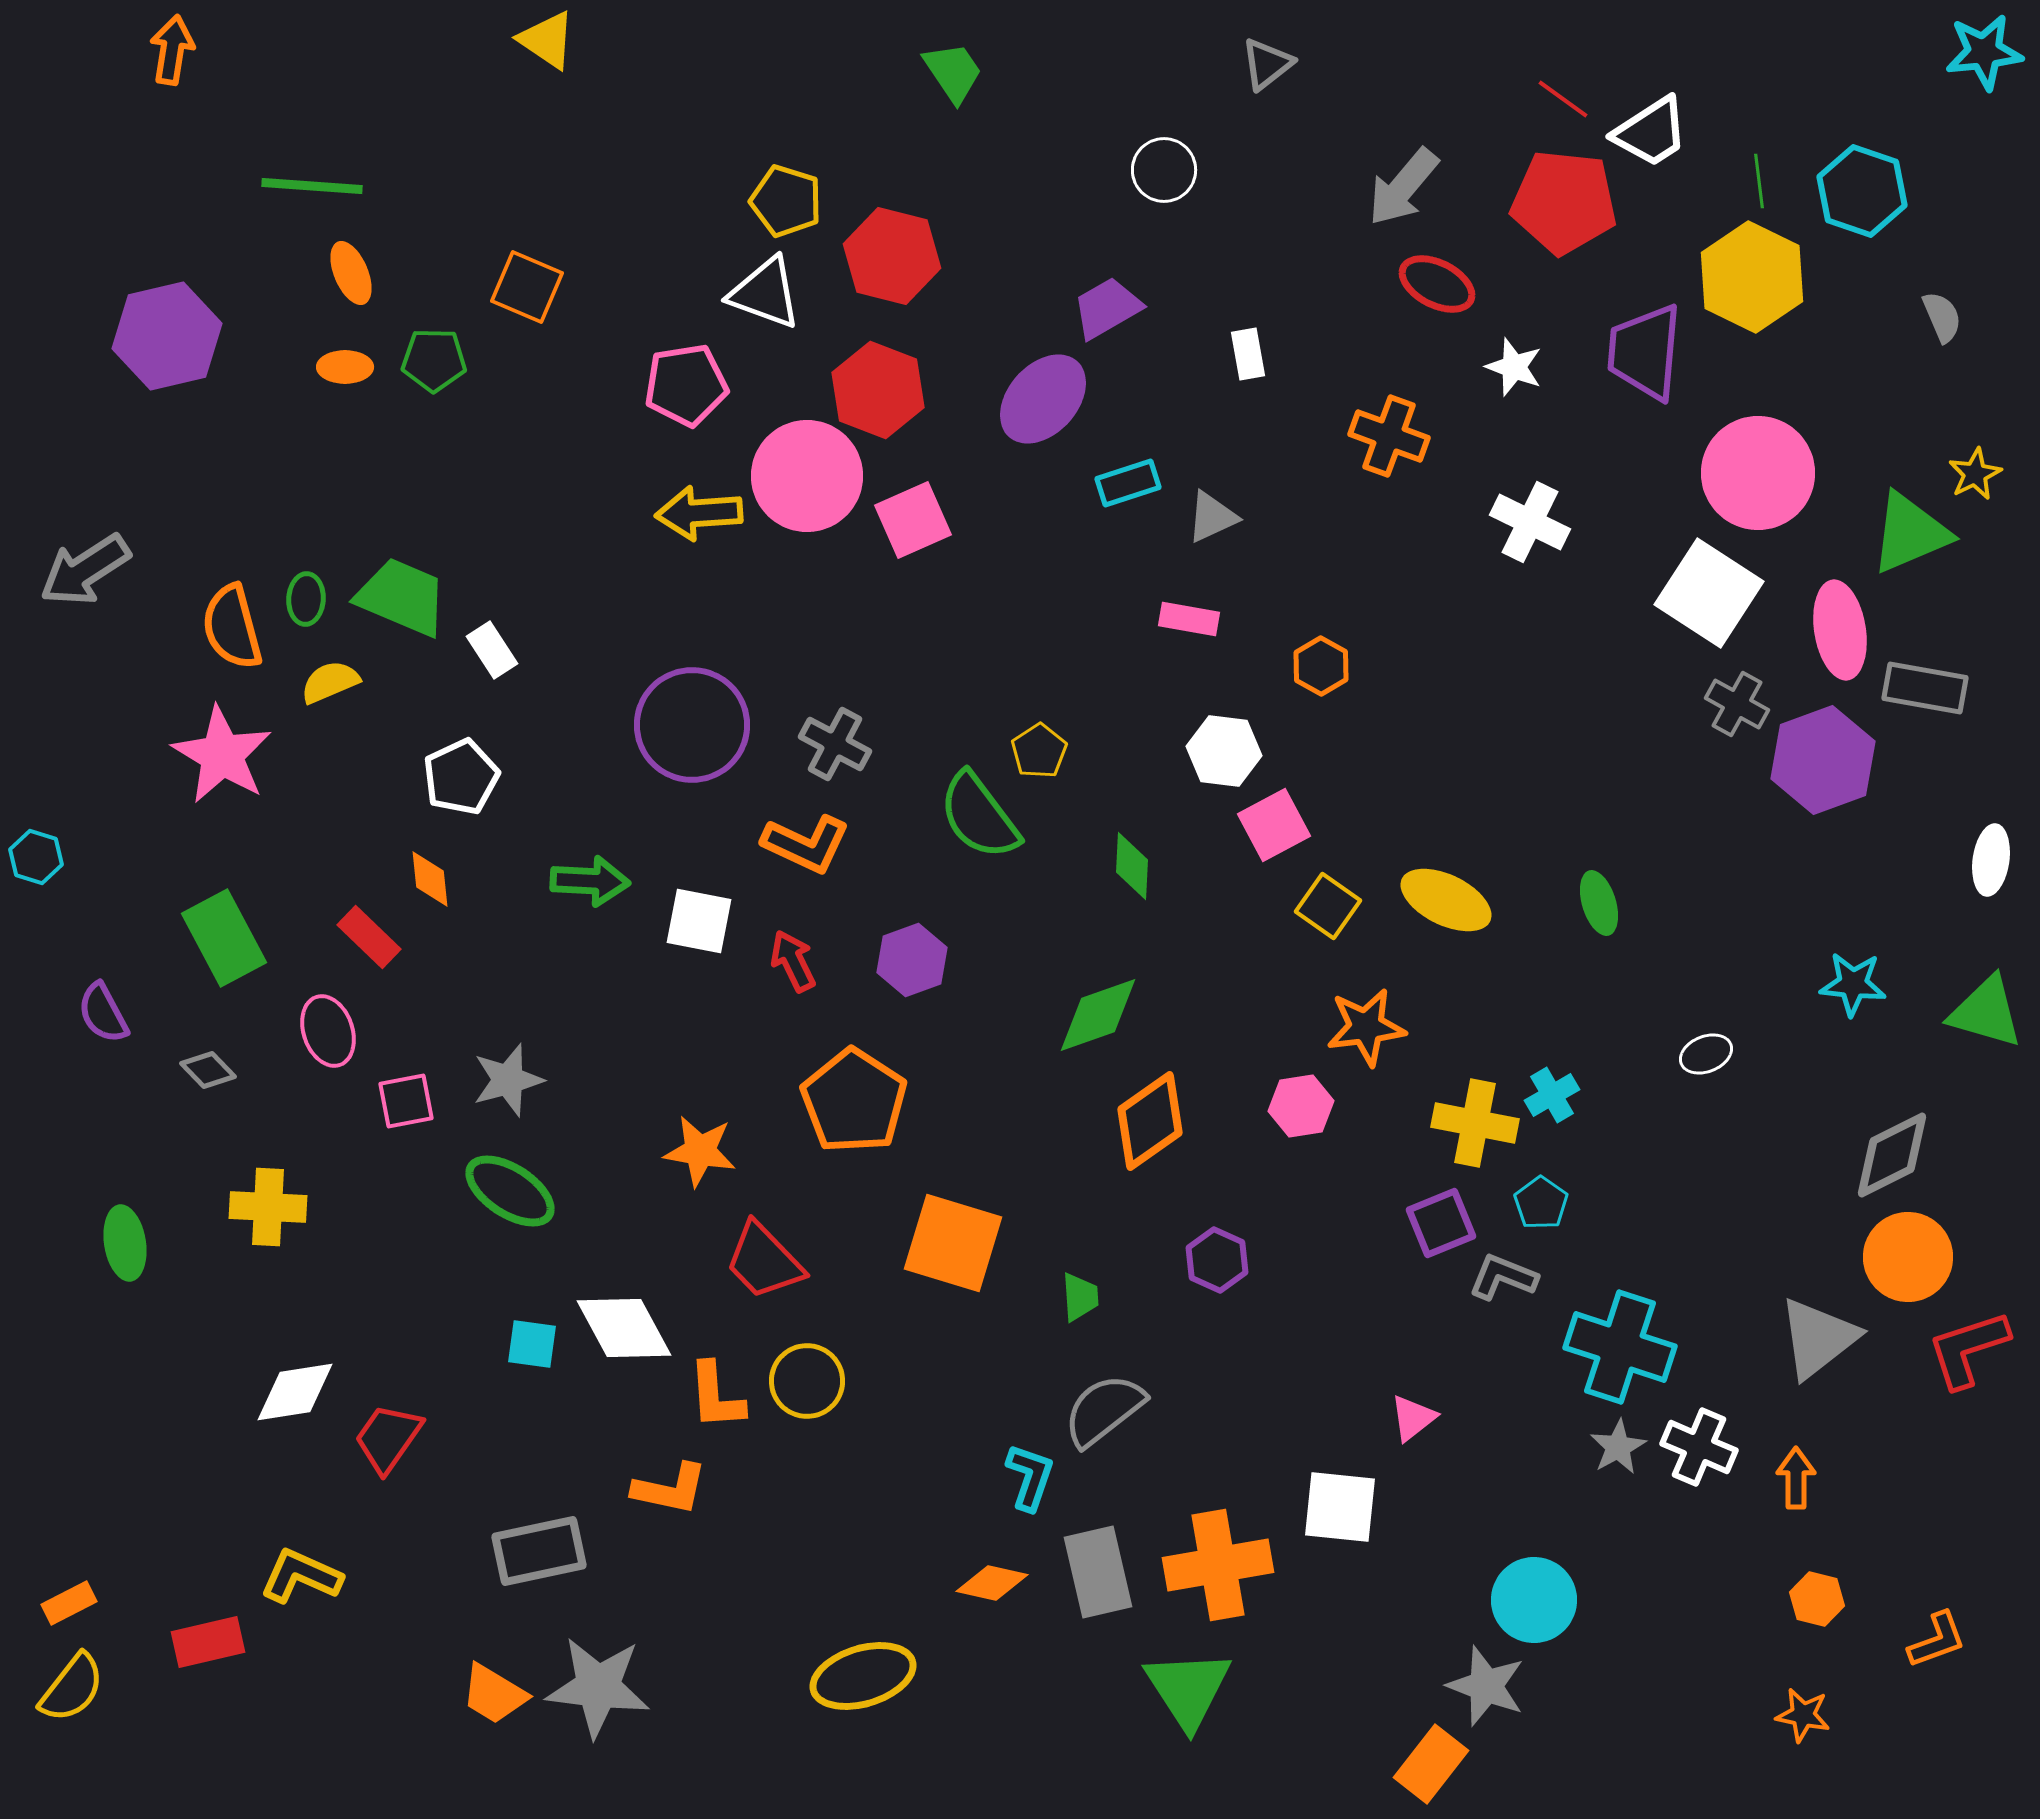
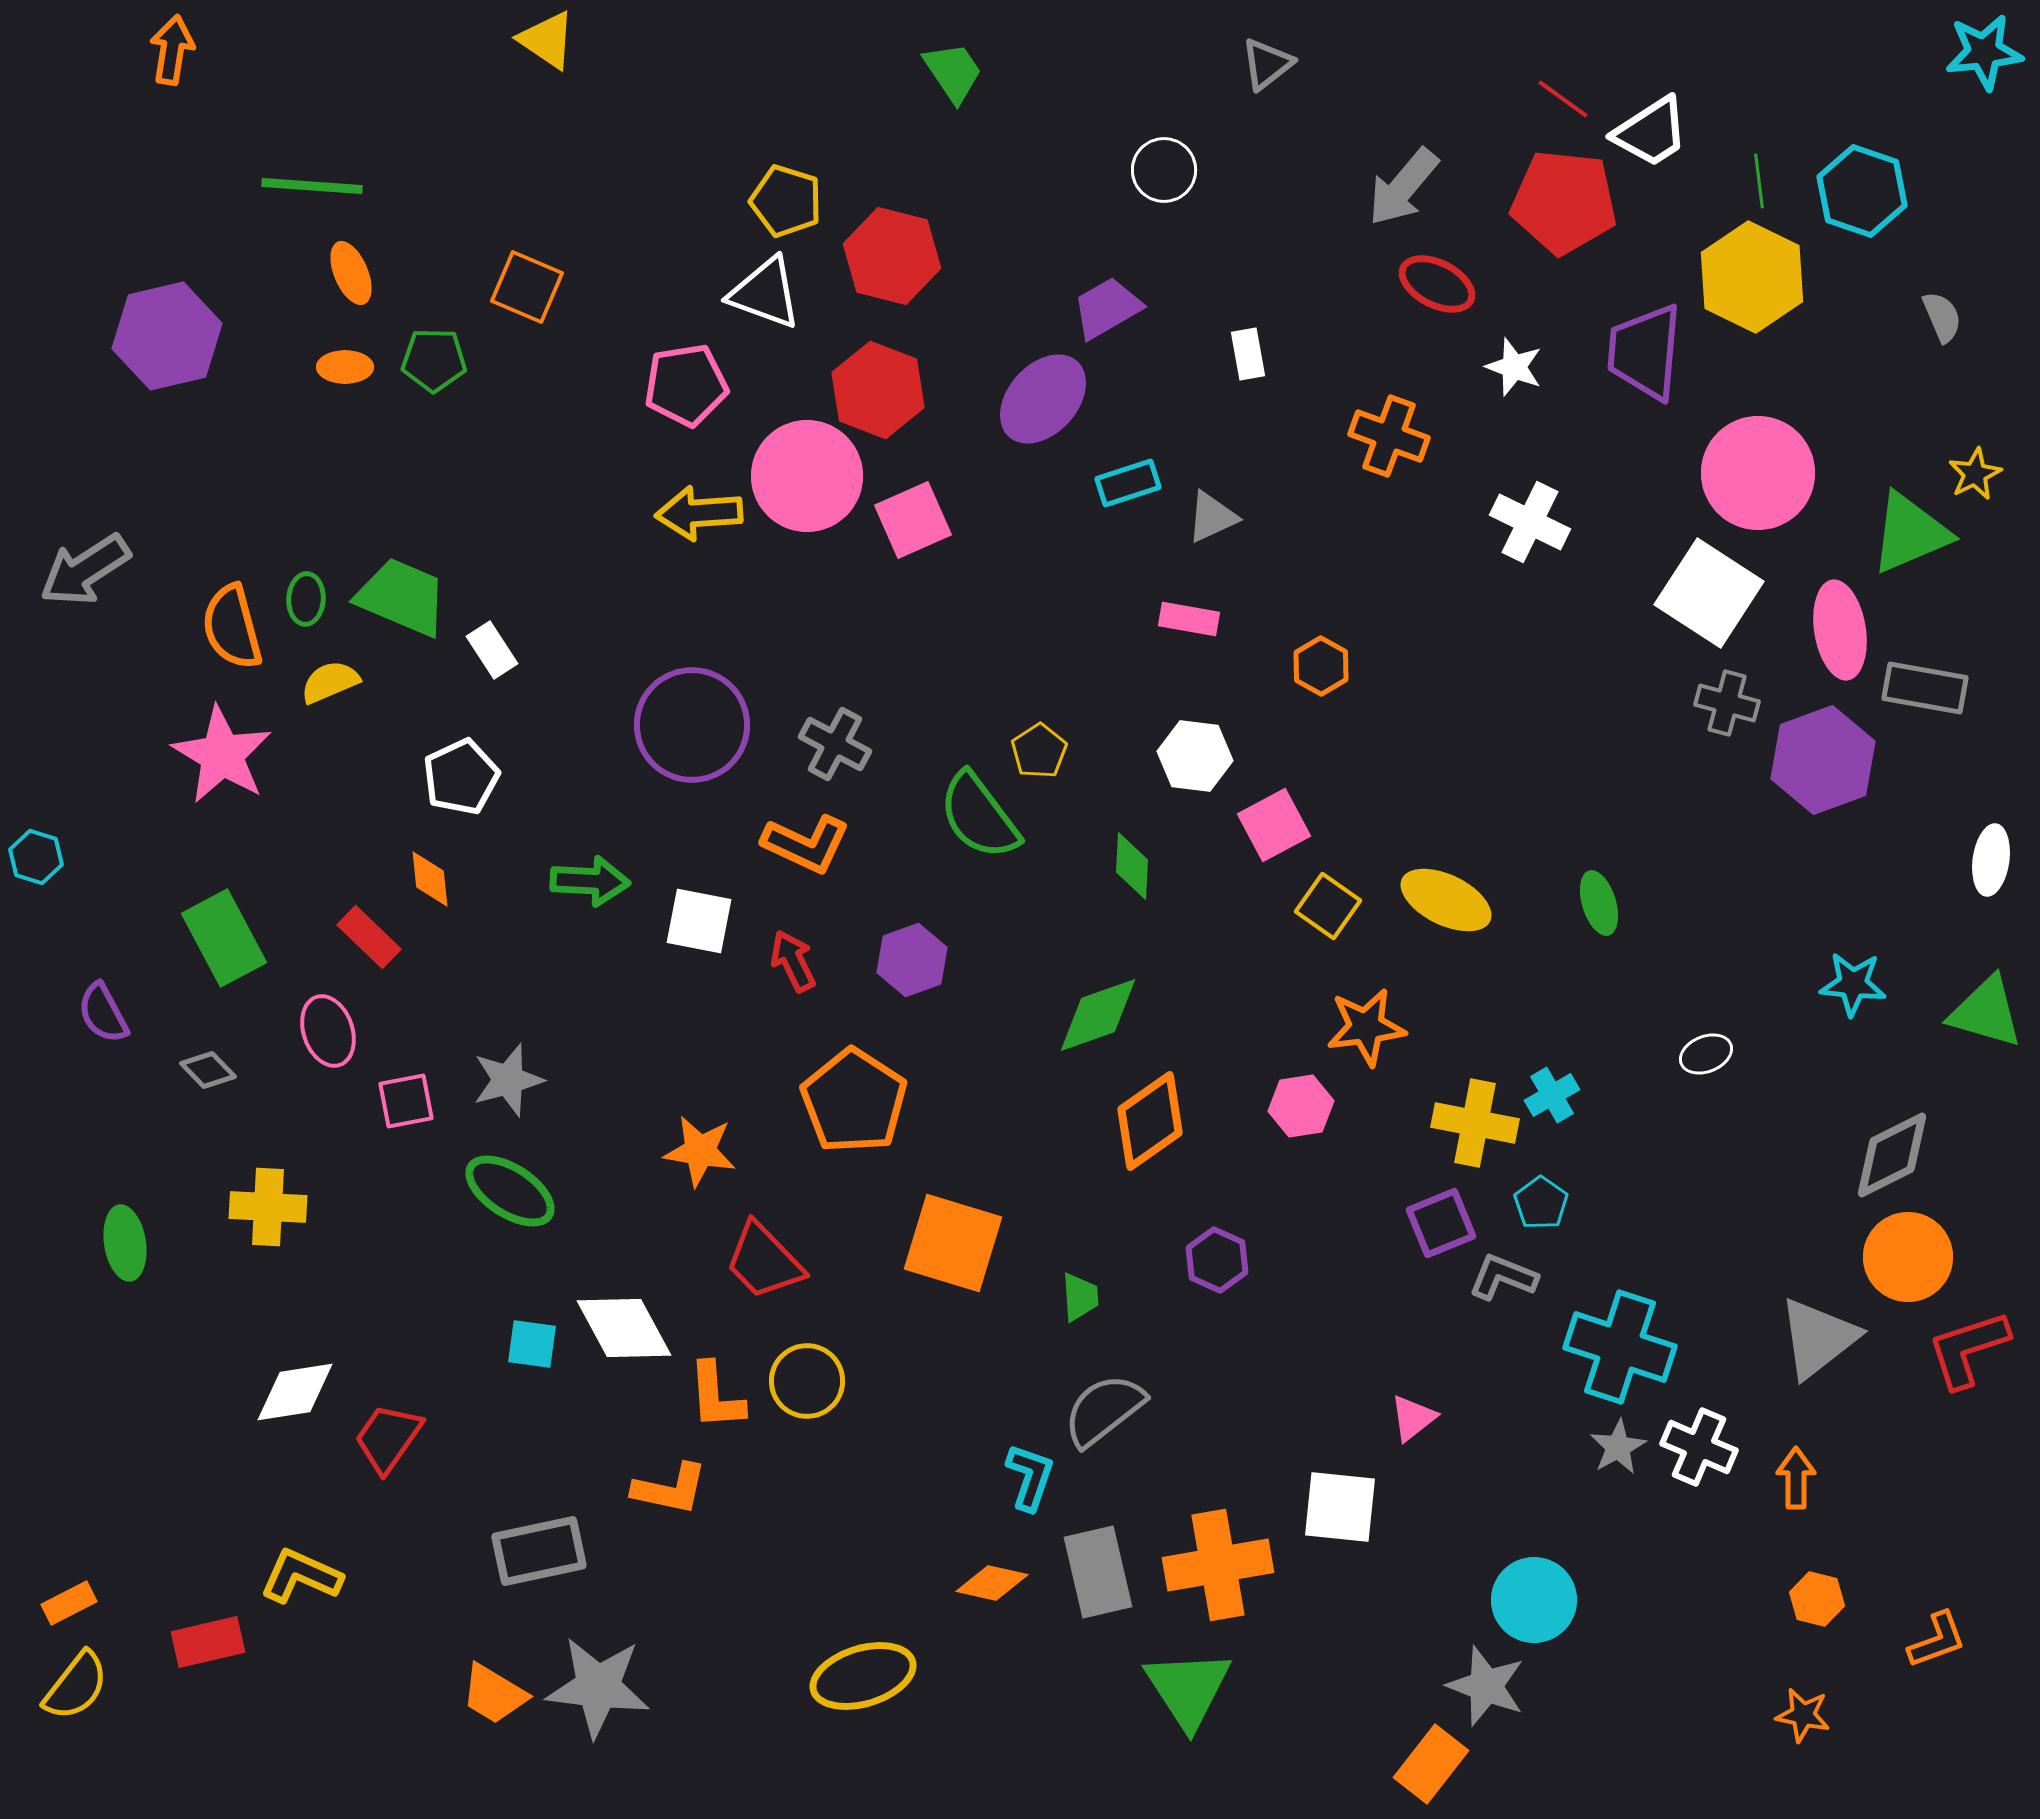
gray cross at (1737, 704): moved 10 px left, 1 px up; rotated 14 degrees counterclockwise
white hexagon at (1224, 751): moved 29 px left, 5 px down
yellow semicircle at (72, 1688): moved 4 px right, 2 px up
